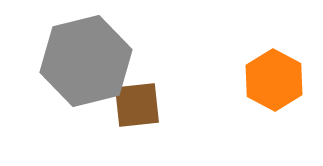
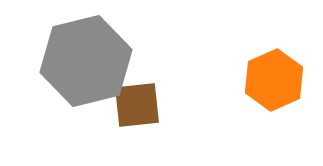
orange hexagon: rotated 8 degrees clockwise
